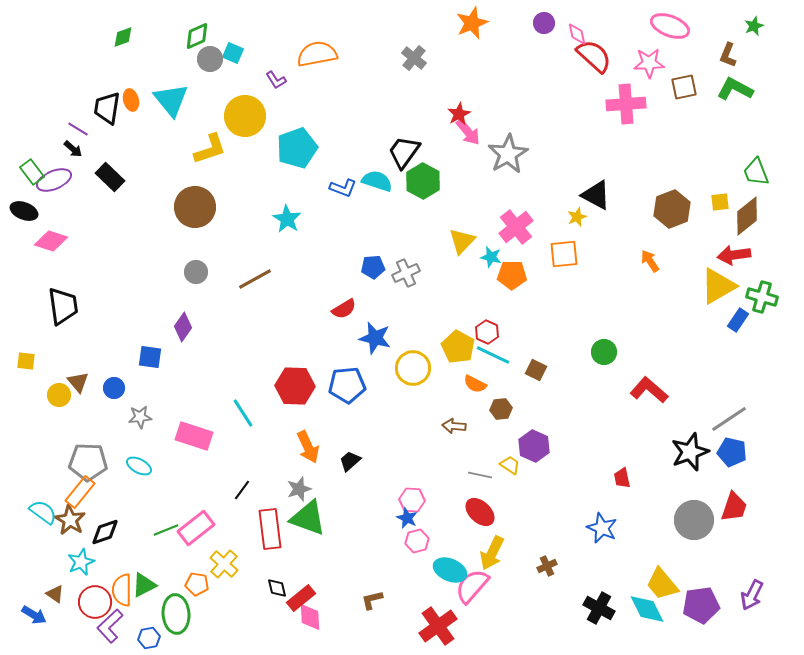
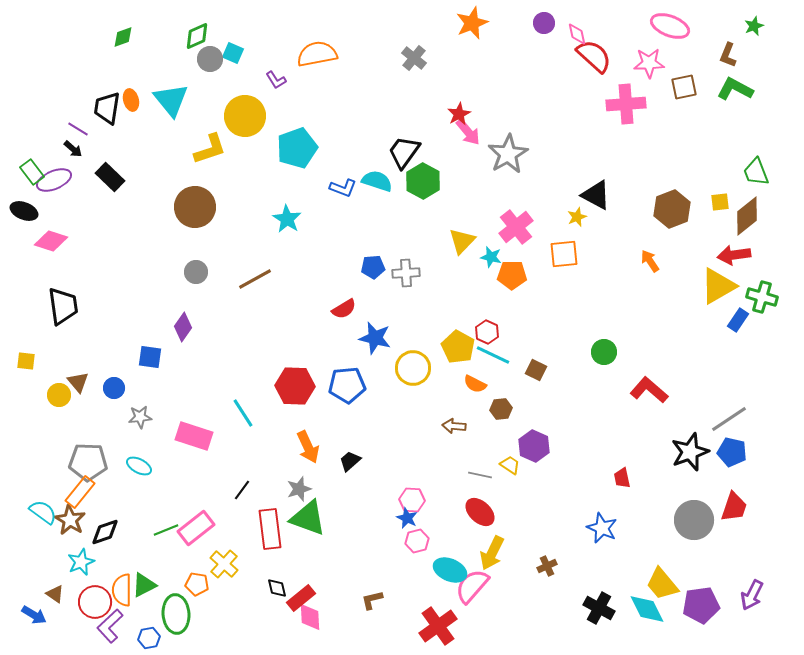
gray cross at (406, 273): rotated 20 degrees clockwise
